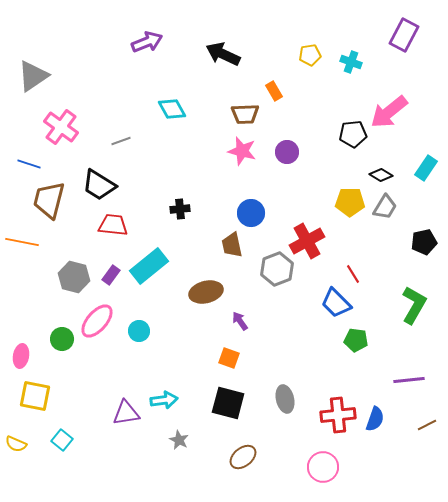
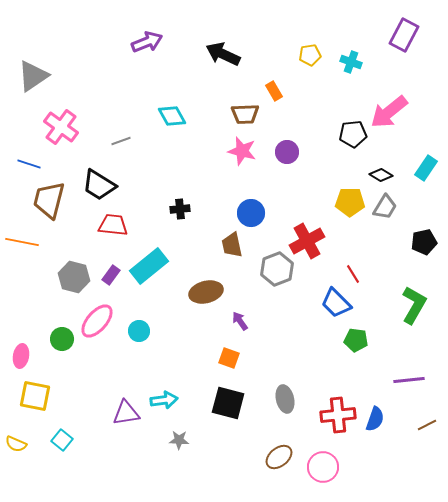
cyan diamond at (172, 109): moved 7 px down
gray star at (179, 440): rotated 24 degrees counterclockwise
brown ellipse at (243, 457): moved 36 px right
